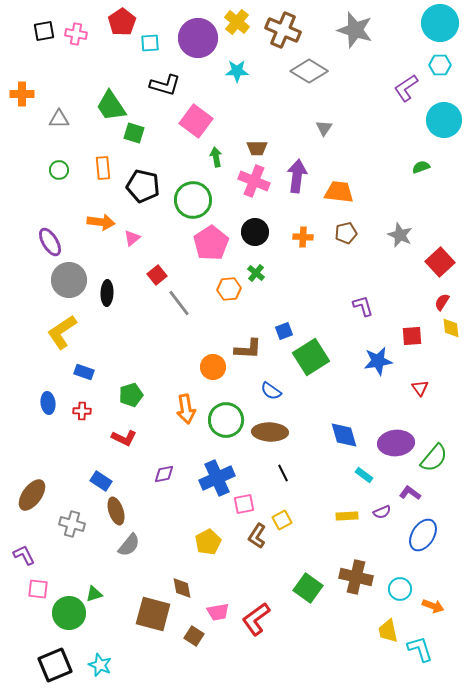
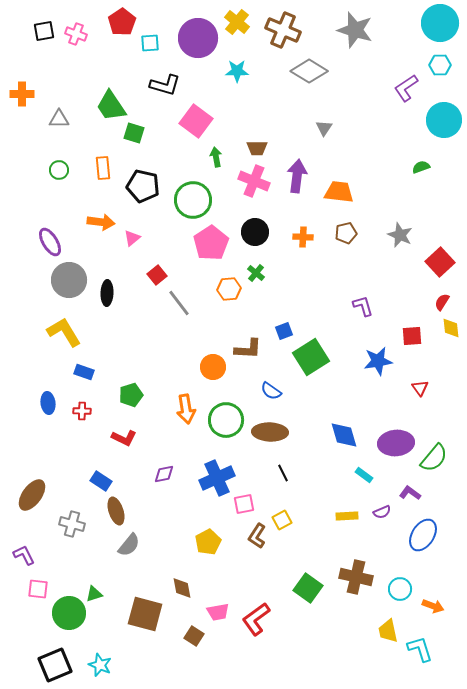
pink cross at (76, 34): rotated 10 degrees clockwise
yellow L-shape at (62, 332): moved 2 px right; rotated 93 degrees clockwise
brown square at (153, 614): moved 8 px left
